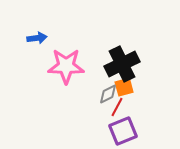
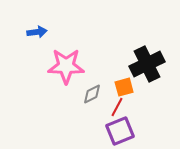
blue arrow: moved 6 px up
black cross: moved 25 px right
gray diamond: moved 16 px left
purple square: moved 3 px left
